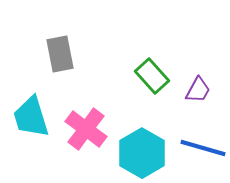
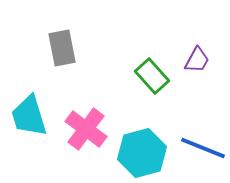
gray rectangle: moved 2 px right, 6 px up
purple trapezoid: moved 1 px left, 30 px up
cyan trapezoid: moved 2 px left, 1 px up
blue line: rotated 6 degrees clockwise
cyan hexagon: rotated 15 degrees clockwise
